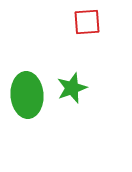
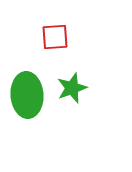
red square: moved 32 px left, 15 px down
